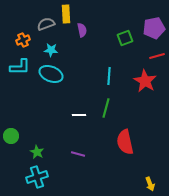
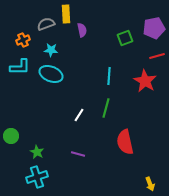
white line: rotated 56 degrees counterclockwise
